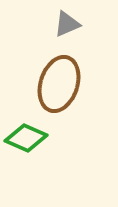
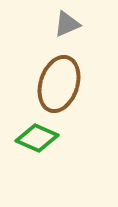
green diamond: moved 11 px right
